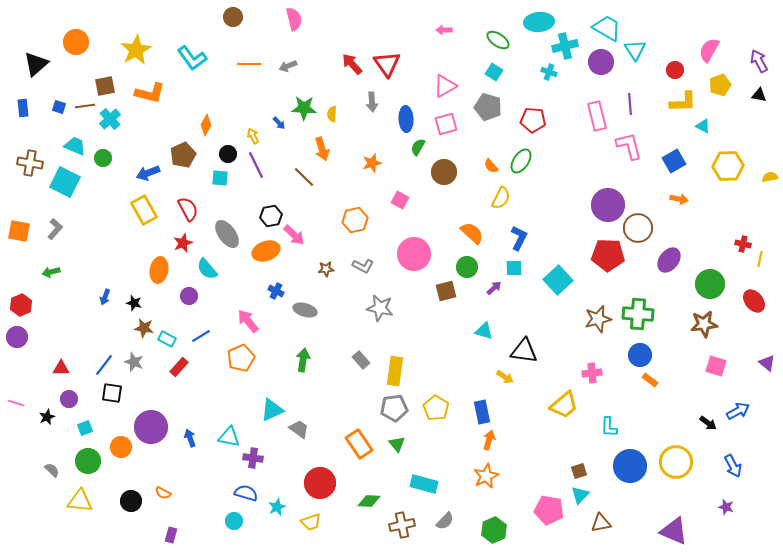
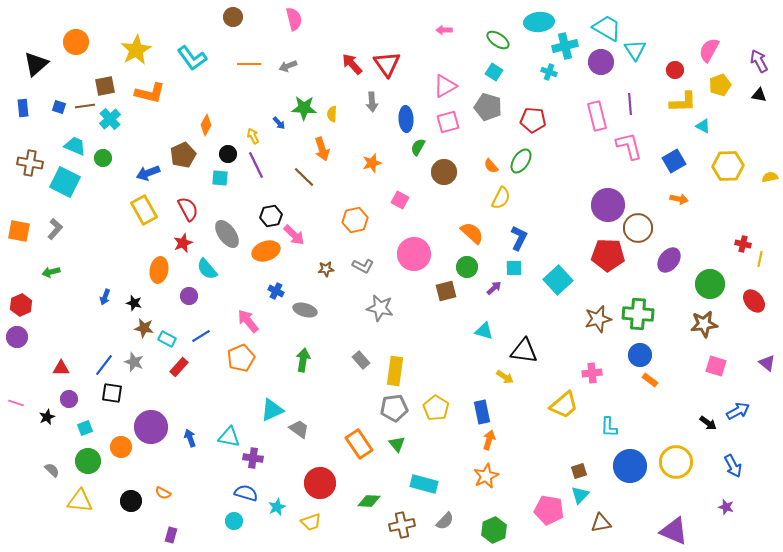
pink square at (446, 124): moved 2 px right, 2 px up
